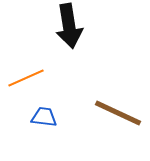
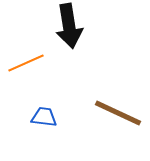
orange line: moved 15 px up
